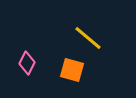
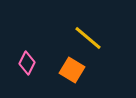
orange square: rotated 15 degrees clockwise
